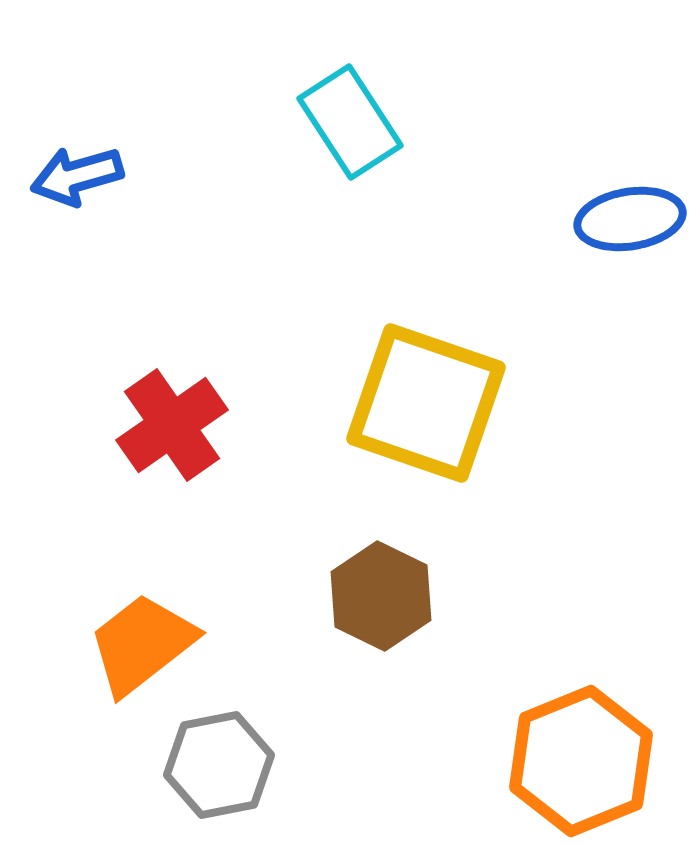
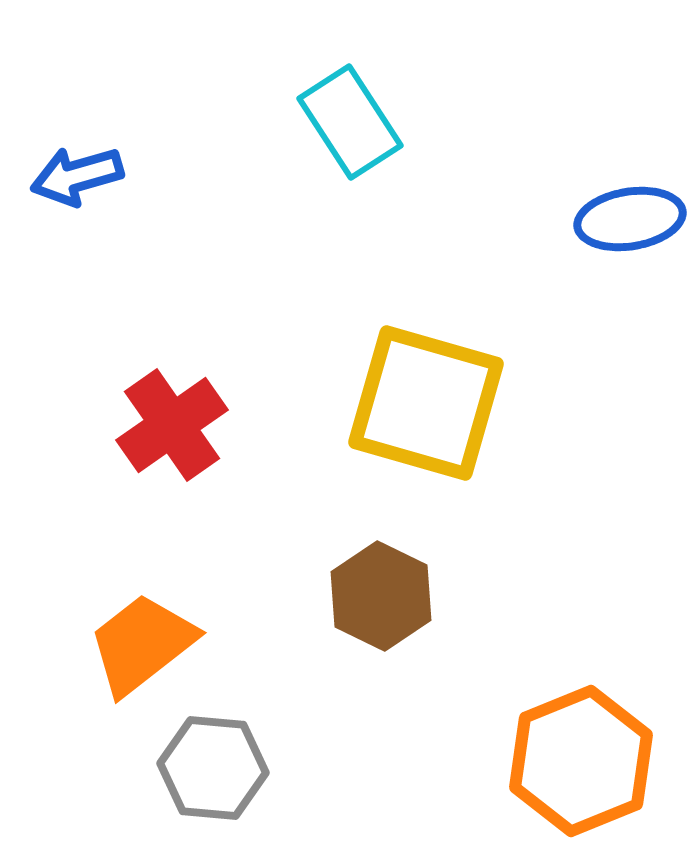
yellow square: rotated 3 degrees counterclockwise
gray hexagon: moved 6 px left, 3 px down; rotated 16 degrees clockwise
